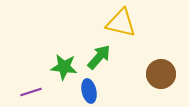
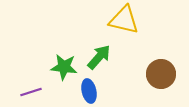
yellow triangle: moved 3 px right, 3 px up
